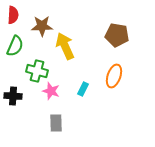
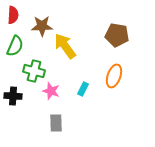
yellow arrow: rotated 12 degrees counterclockwise
green cross: moved 3 px left
